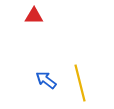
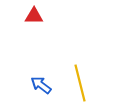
blue arrow: moved 5 px left, 5 px down
